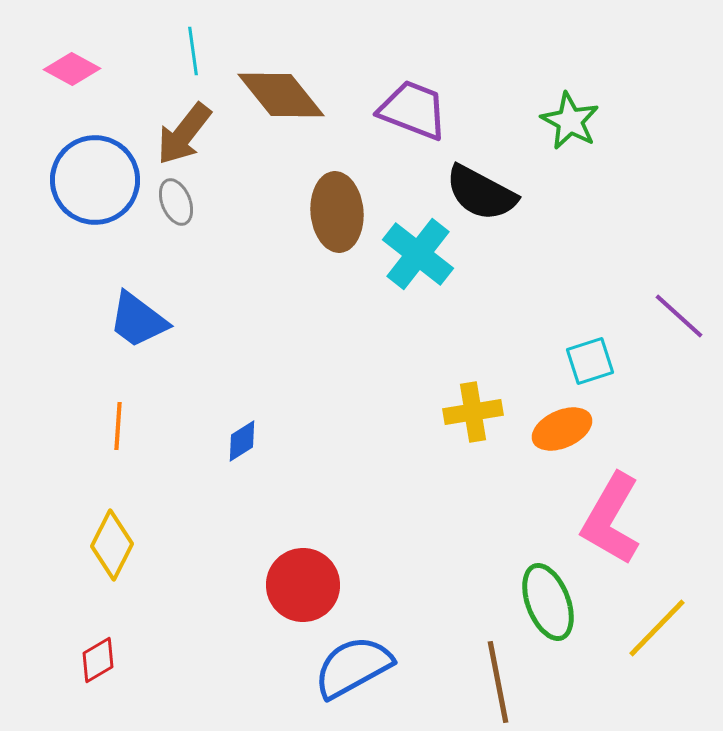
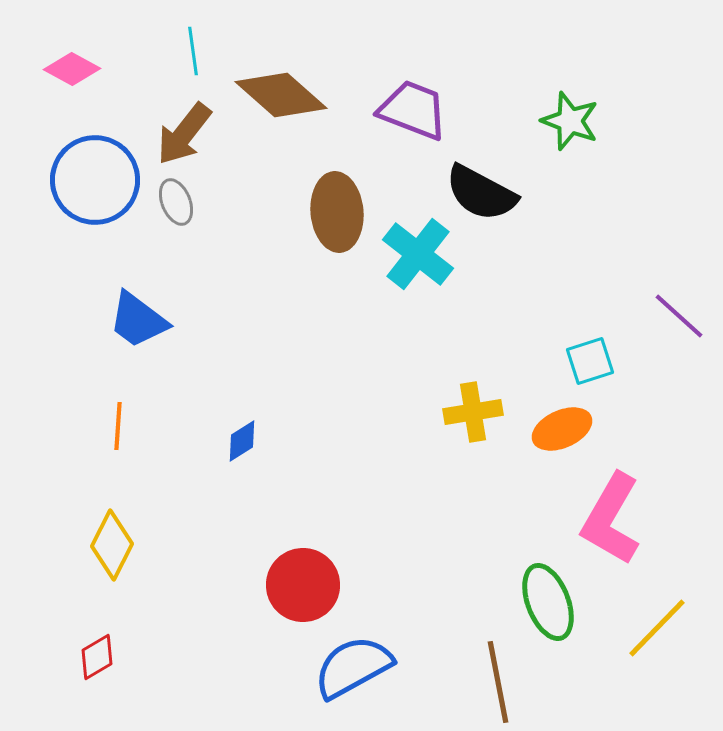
brown diamond: rotated 10 degrees counterclockwise
green star: rotated 8 degrees counterclockwise
red diamond: moved 1 px left, 3 px up
